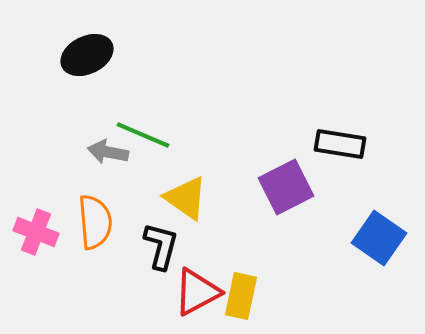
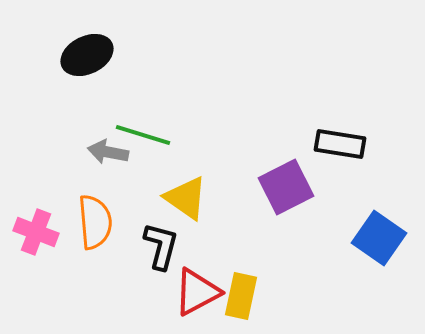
green line: rotated 6 degrees counterclockwise
